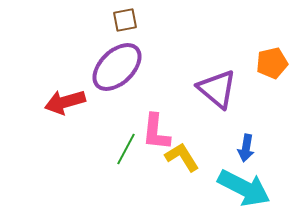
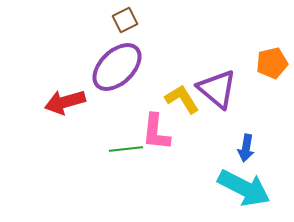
brown square: rotated 15 degrees counterclockwise
green line: rotated 56 degrees clockwise
yellow L-shape: moved 58 px up
